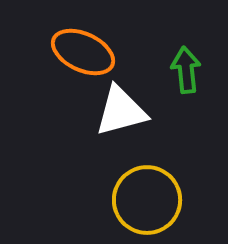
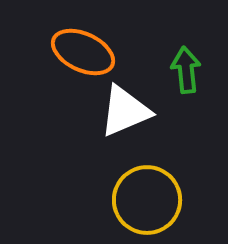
white triangle: moved 4 px right; rotated 8 degrees counterclockwise
